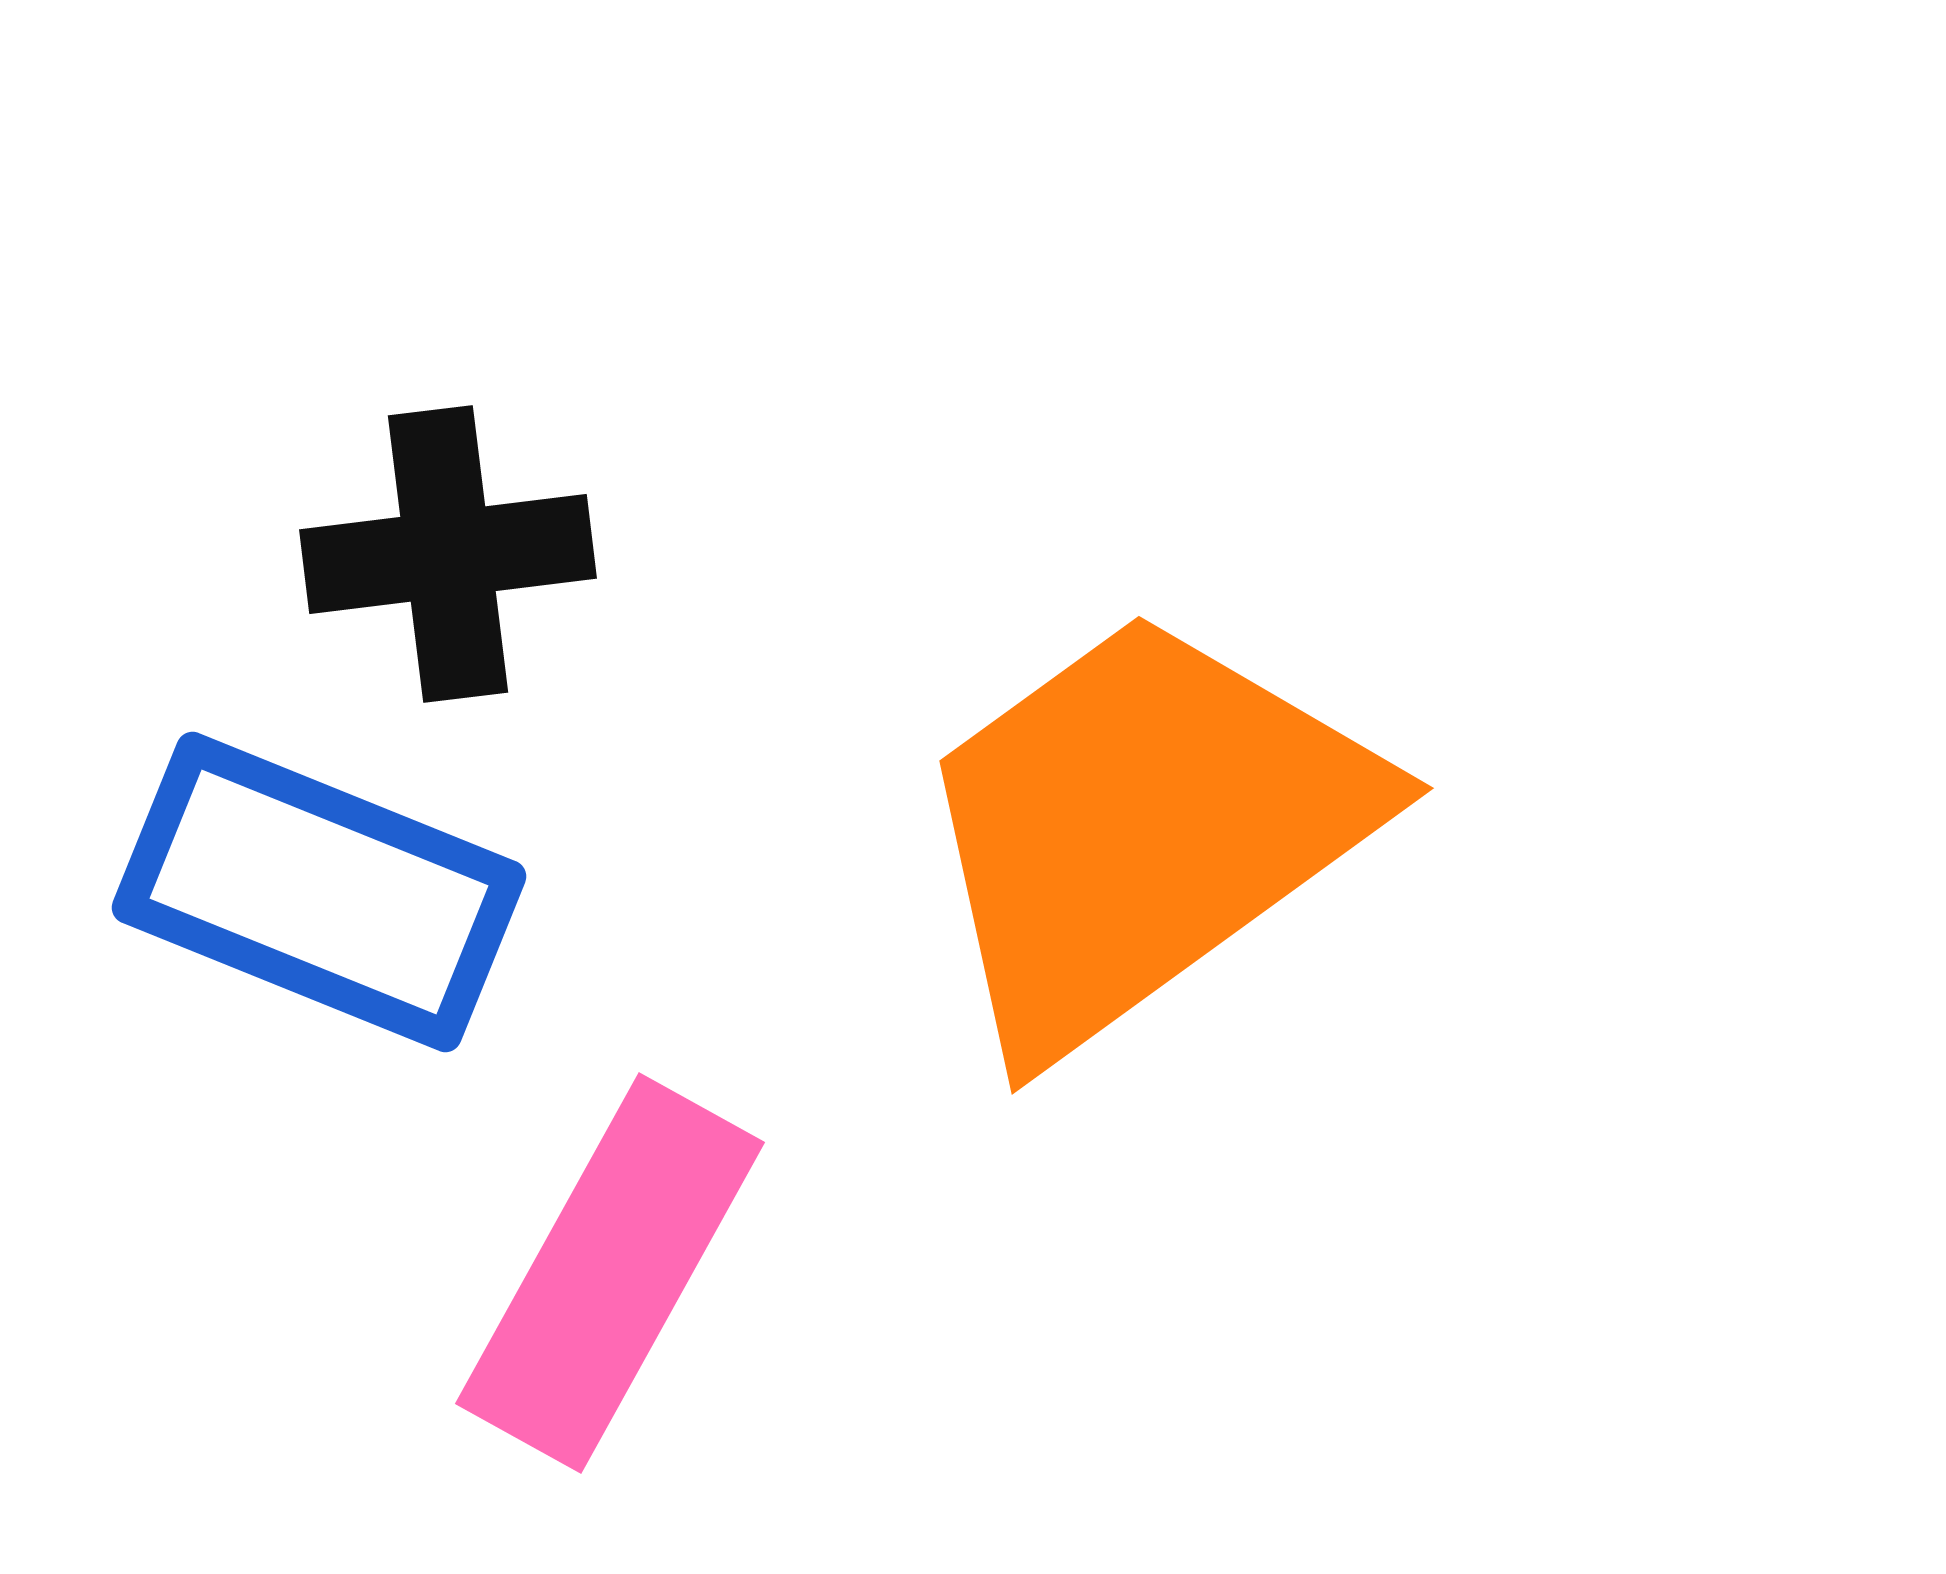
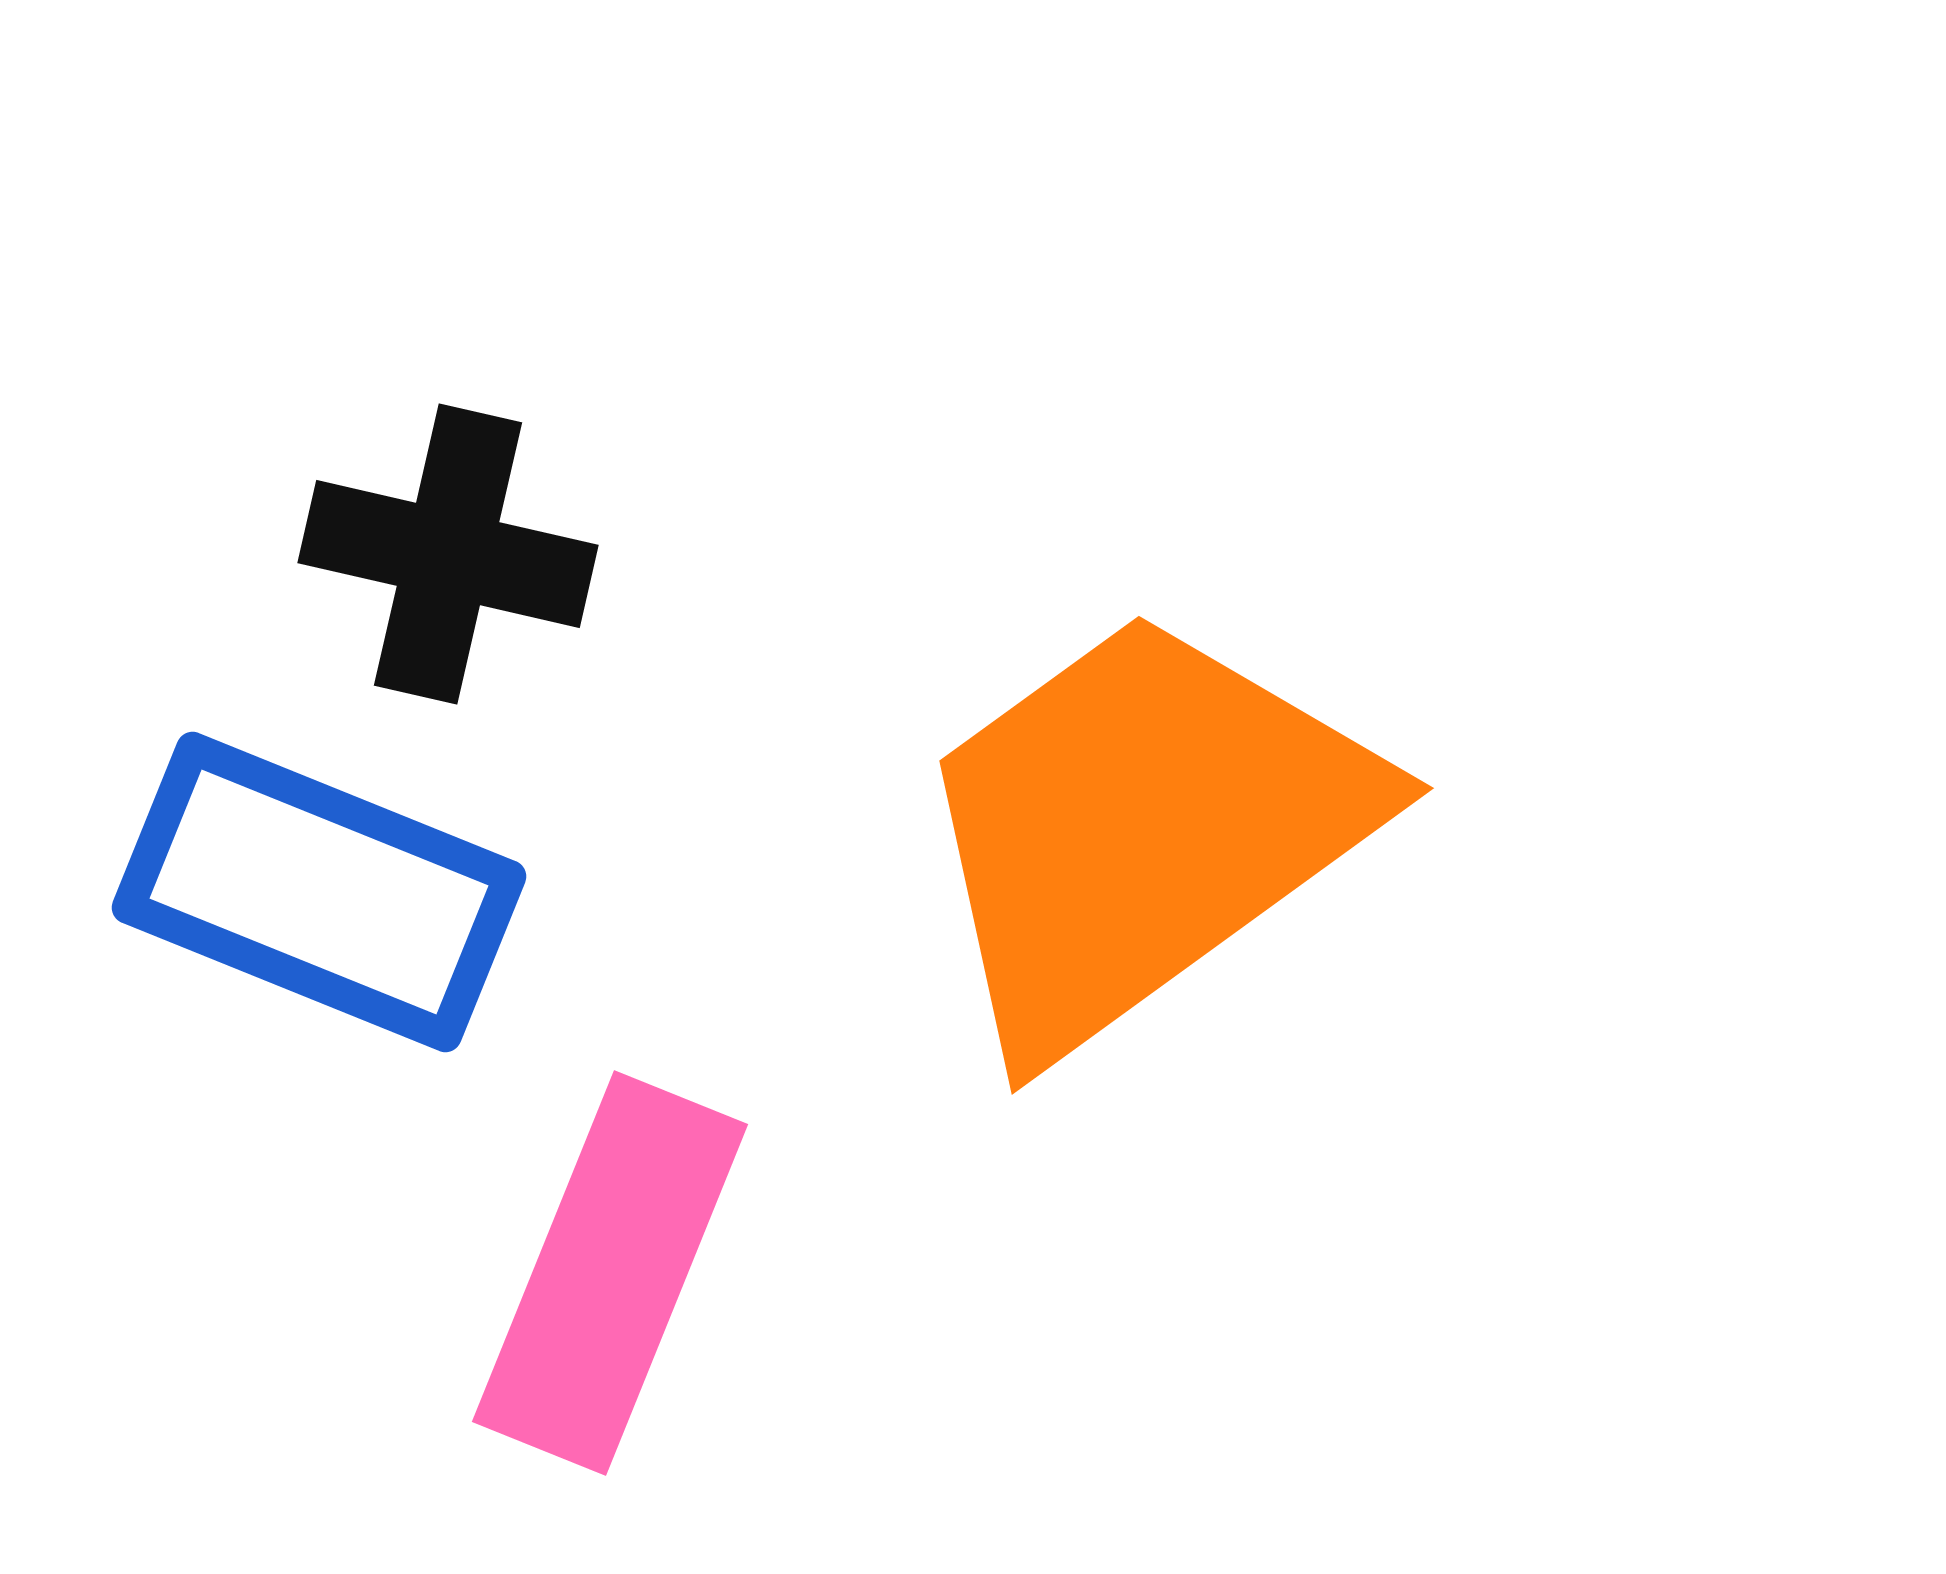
black cross: rotated 20 degrees clockwise
pink rectangle: rotated 7 degrees counterclockwise
